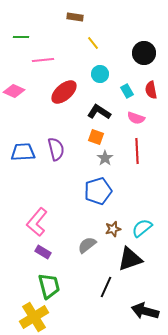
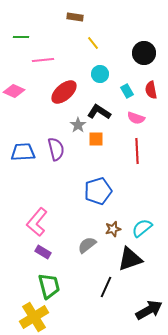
orange square: moved 2 px down; rotated 21 degrees counterclockwise
gray star: moved 27 px left, 33 px up
black arrow: moved 4 px right, 1 px up; rotated 136 degrees clockwise
